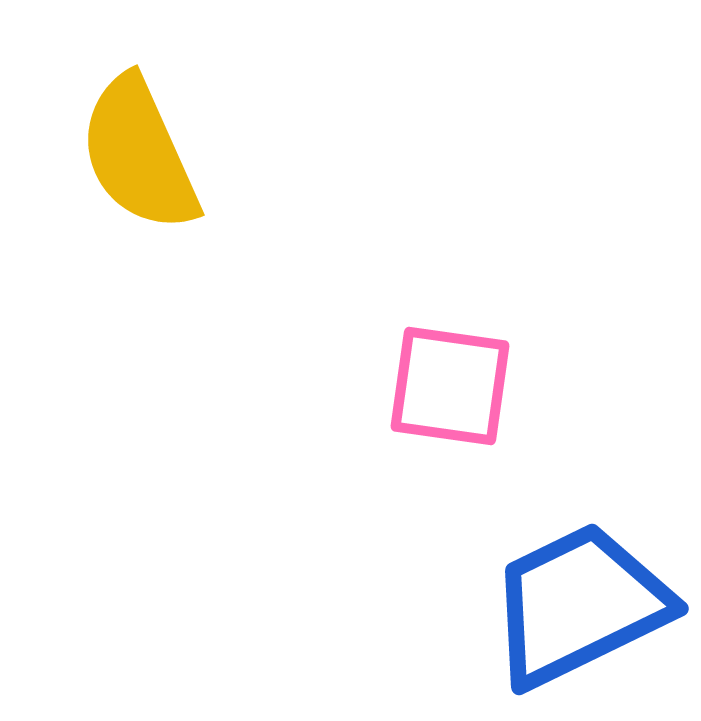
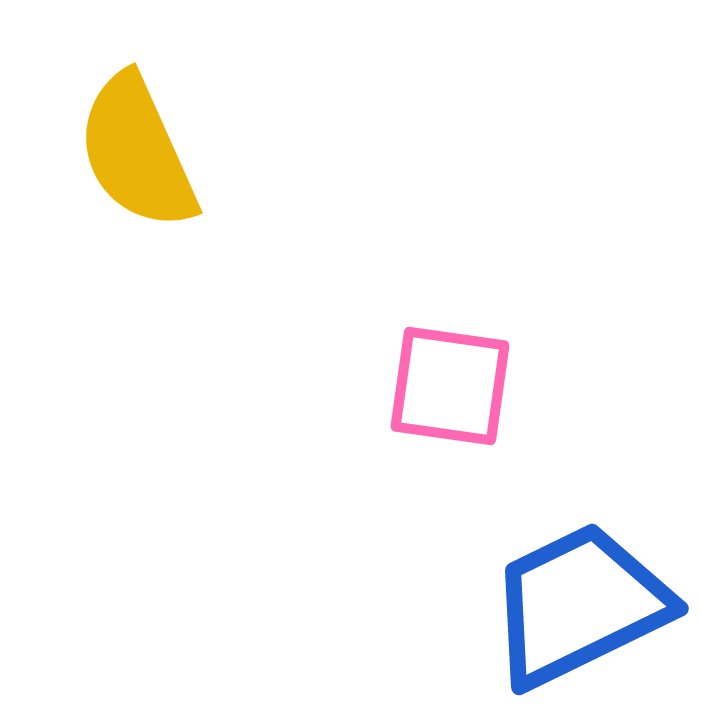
yellow semicircle: moved 2 px left, 2 px up
